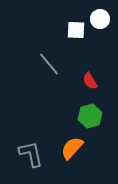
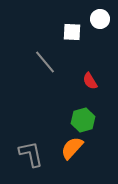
white square: moved 4 px left, 2 px down
gray line: moved 4 px left, 2 px up
green hexagon: moved 7 px left, 4 px down
